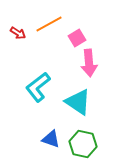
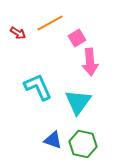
orange line: moved 1 px right, 1 px up
pink arrow: moved 1 px right, 1 px up
cyan L-shape: rotated 104 degrees clockwise
cyan triangle: rotated 32 degrees clockwise
blue triangle: moved 2 px right, 1 px down
